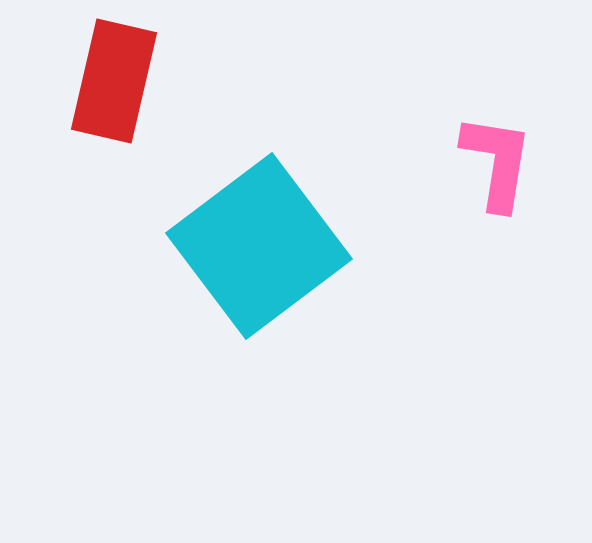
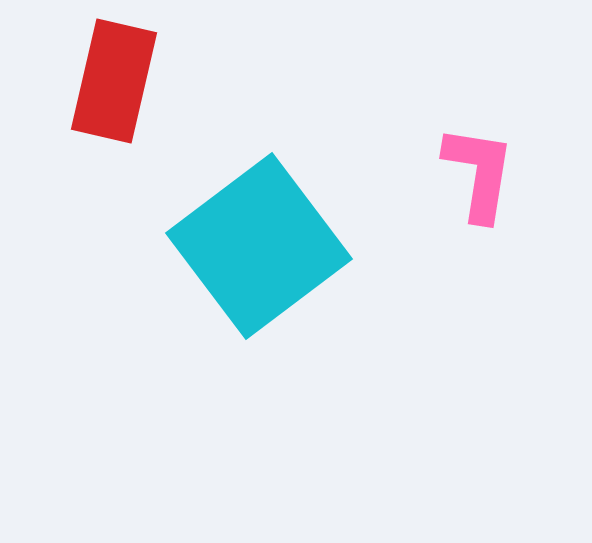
pink L-shape: moved 18 px left, 11 px down
